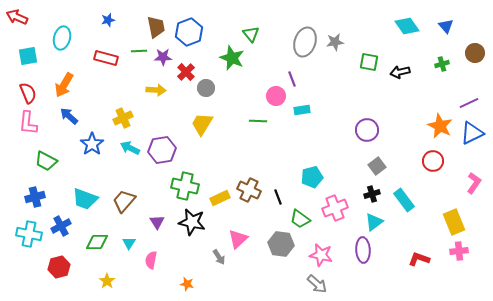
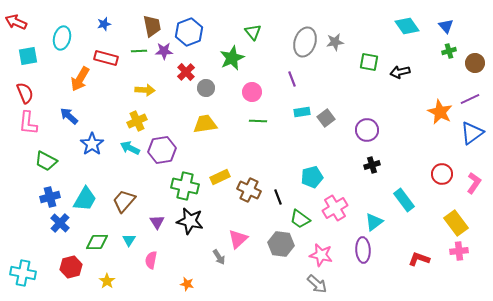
red arrow at (17, 17): moved 1 px left, 5 px down
blue star at (108, 20): moved 4 px left, 4 px down
brown trapezoid at (156, 27): moved 4 px left, 1 px up
green triangle at (251, 34): moved 2 px right, 2 px up
brown circle at (475, 53): moved 10 px down
purple star at (163, 57): moved 1 px right, 6 px up
green star at (232, 58): rotated 25 degrees clockwise
green cross at (442, 64): moved 7 px right, 13 px up
orange arrow at (64, 85): moved 16 px right, 6 px up
yellow arrow at (156, 90): moved 11 px left
red semicircle at (28, 93): moved 3 px left
pink circle at (276, 96): moved 24 px left, 4 px up
purple line at (469, 103): moved 1 px right, 4 px up
cyan rectangle at (302, 110): moved 2 px down
yellow cross at (123, 118): moved 14 px right, 3 px down
yellow trapezoid at (202, 124): moved 3 px right; rotated 50 degrees clockwise
orange star at (440, 126): moved 14 px up
blue triangle at (472, 133): rotated 10 degrees counterclockwise
red circle at (433, 161): moved 9 px right, 13 px down
gray square at (377, 166): moved 51 px left, 48 px up
black cross at (372, 194): moved 29 px up
blue cross at (35, 197): moved 15 px right
yellow rectangle at (220, 198): moved 21 px up
cyan trapezoid at (85, 199): rotated 80 degrees counterclockwise
pink cross at (335, 208): rotated 10 degrees counterclockwise
black star at (192, 222): moved 2 px left, 1 px up
yellow rectangle at (454, 222): moved 2 px right, 1 px down; rotated 15 degrees counterclockwise
blue cross at (61, 226): moved 1 px left, 3 px up; rotated 18 degrees counterclockwise
cyan cross at (29, 234): moved 6 px left, 39 px down
cyan triangle at (129, 243): moved 3 px up
red hexagon at (59, 267): moved 12 px right
